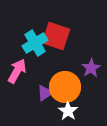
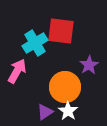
red square: moved 5 px right, 5 px up; rotated 12 degrees counterclockwise
purple star: moved 2 px left, 3 px up
purple triangle: moved 19 px down
